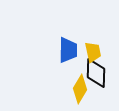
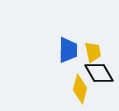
black diamond: moved 3 px right; rotated 32 degrees counterclockwise
yellow diamond: rotated 16 degrees counterclockwise
